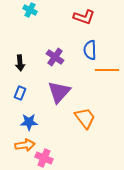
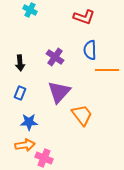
orange trapezoid: moved 3 px left, 3 px up
